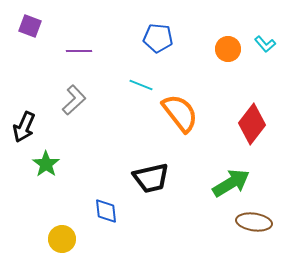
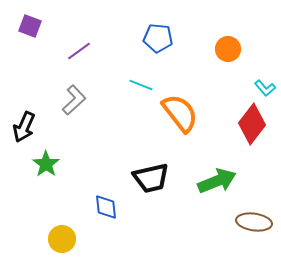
cyan L-shape: moved 44 px down
purple line: rotated 35 degrees counterclockwise
green arrow: moved 14 px left, 2 px up; rotated 9 degrees clockwise
blue diamond: moved 4 px up
